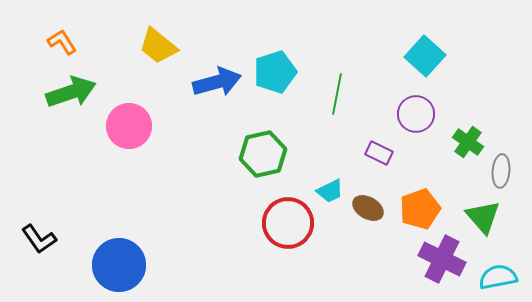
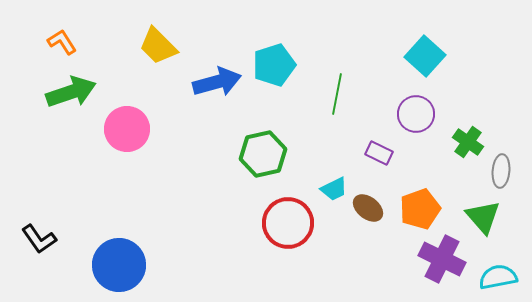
yellow trapezoid: rotated 6 degrees clockwise
cyan pentagon: moved 1 px left, 7 px up
pink circle: moved 2 px left, 3 px down
cyan trapezoid: moved 4 px right, 2 px up
brown ellipse: rotated 8 degrees clockwise
